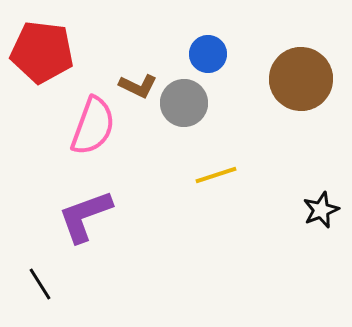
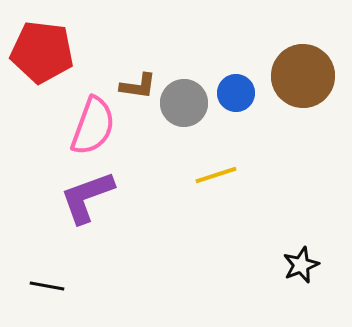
blue circle: moved 28 px right, 39 px down
brown circle: moved 2 px right, 3 px up
brown L-shape: rotated 18 degrees counterclockwise
black star: moved 20 px left, 55 px down
purple L-shape: moved 2 px right, 19 px up
black line: moved 7 px right, 2 px down; rotated 48 degrees counterclockwise
